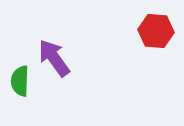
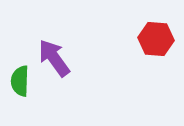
red hexagon: moved 8 px down
